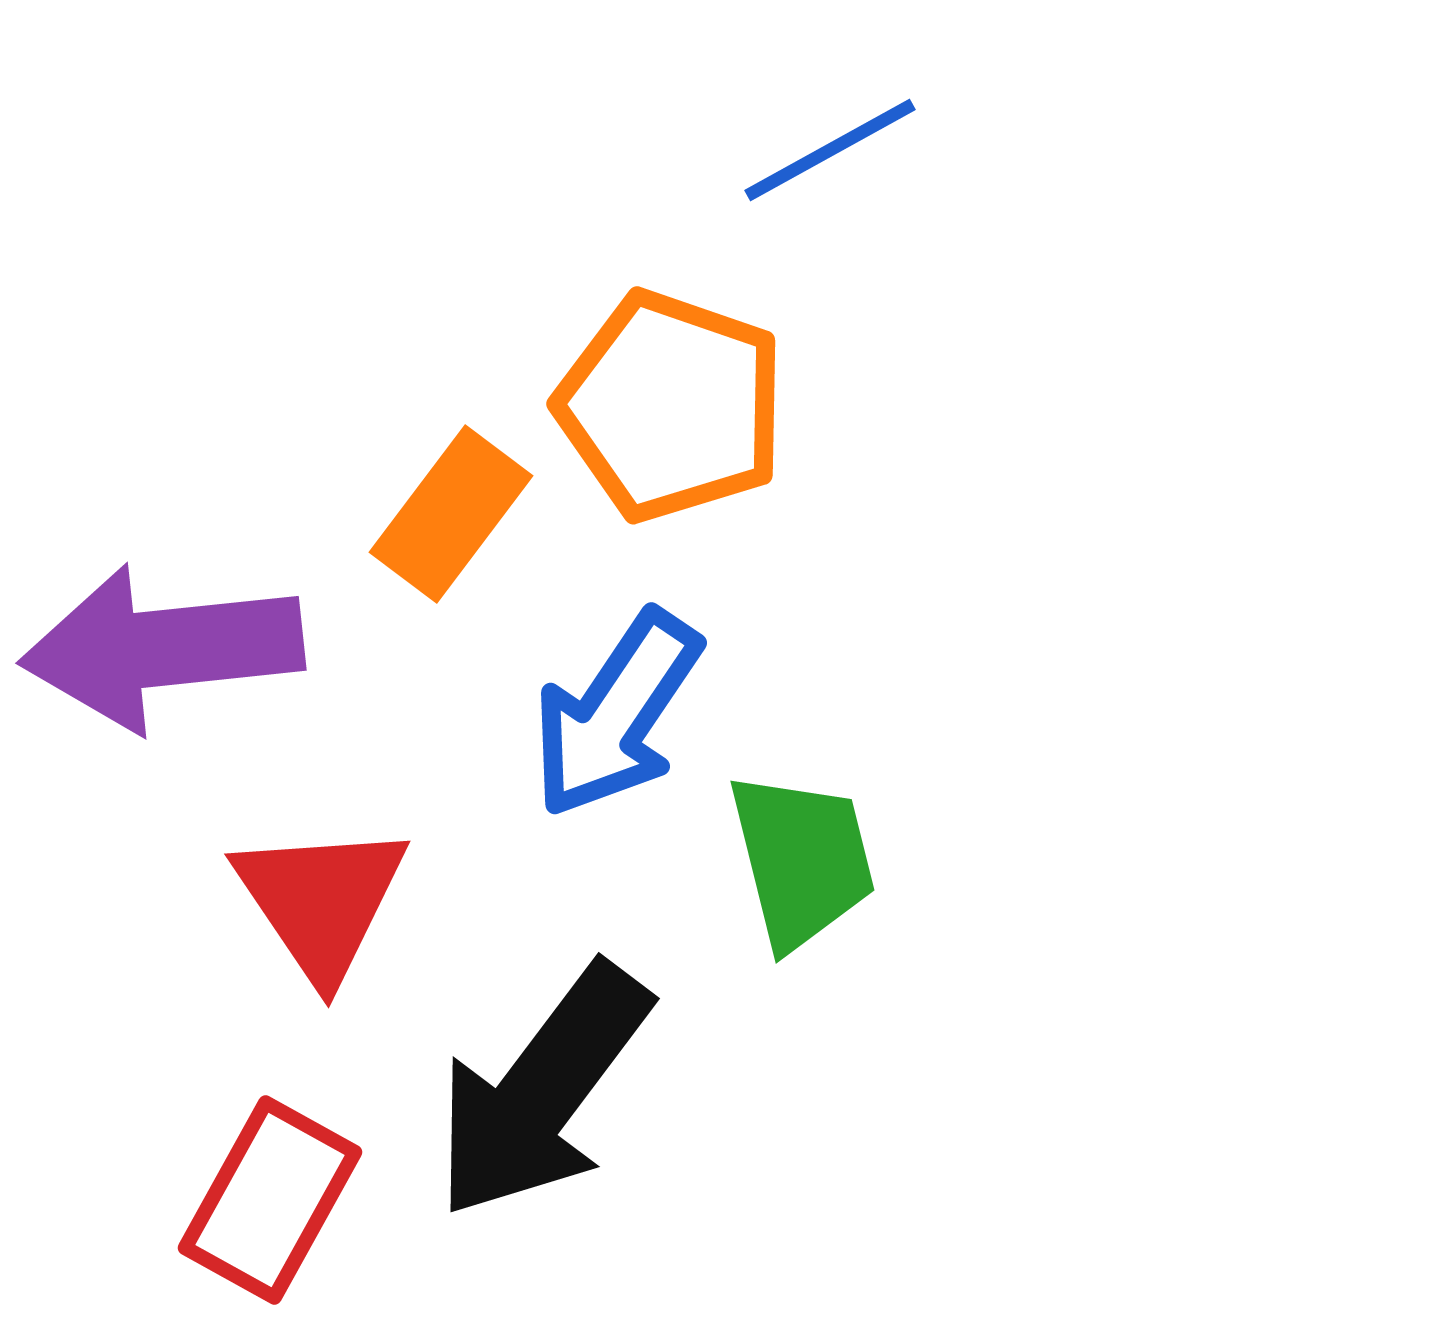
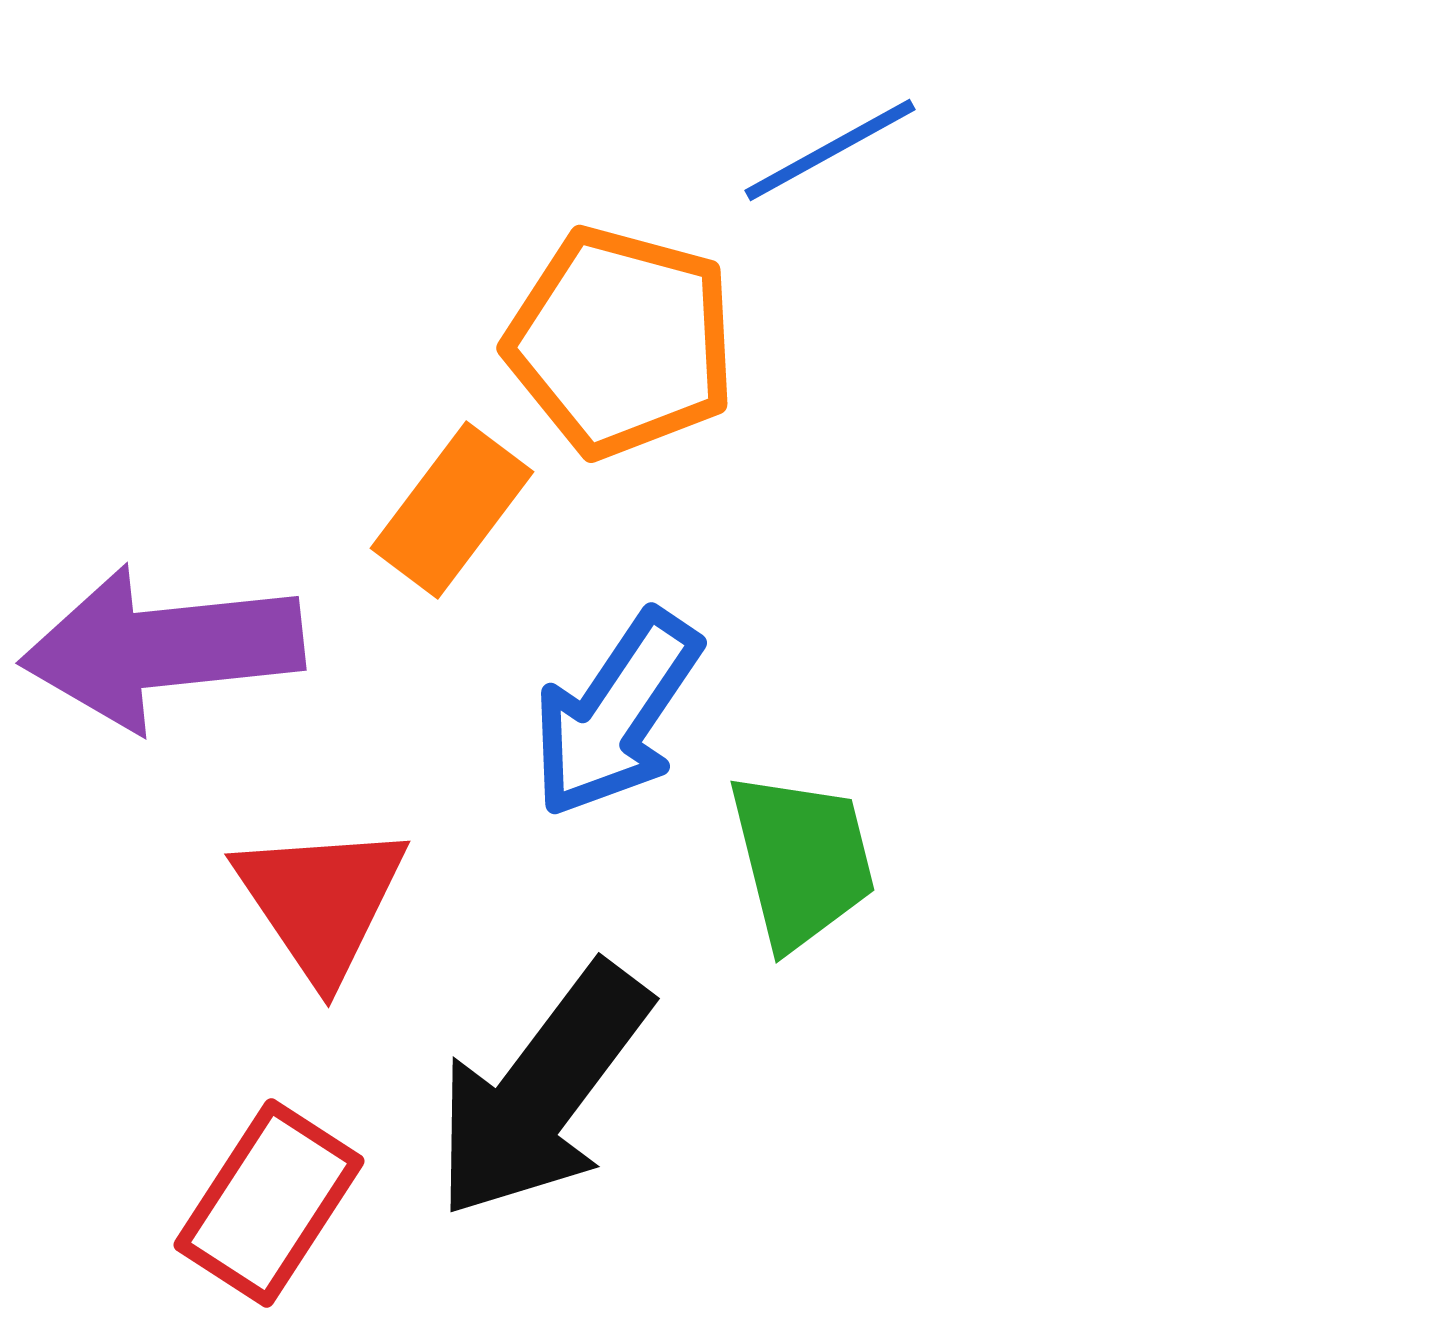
orange pentagon: moved 50 px left, 64 px up; rotated 4 degrees counterclockwise
orange rectangle: moved 1 px right, 4 px up
red rectangle: moved 1 px left, 3 px down; rotated 4 degrees clockwise
